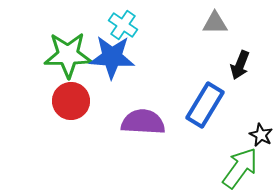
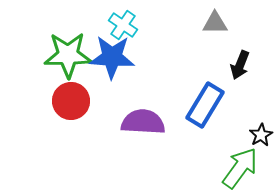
black star: rotated 15 degrees clockwise
